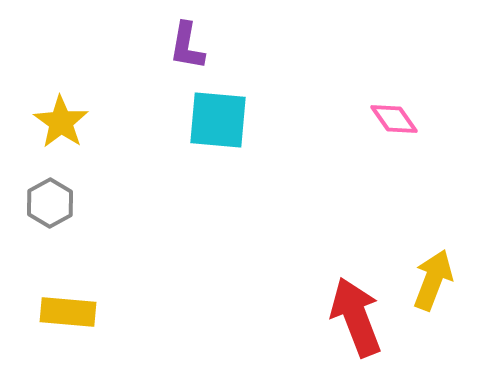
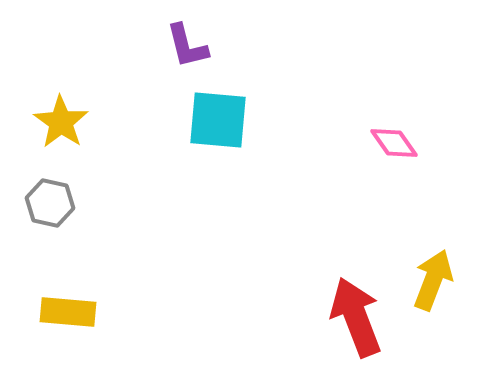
purple L-shape: rotated 24 degrees counterclockwise
pink diamond: moved 24 px down
gray hexagon: rotated 18 degrees counterclockwise
